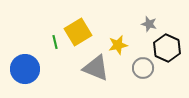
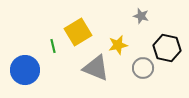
gray star: moved 8 px left, 8 px up
green line: moved 2 px left, 4 px down
black hexagon: rotated 12 degrees counterclockwise
blue circle: moved 1 px down
